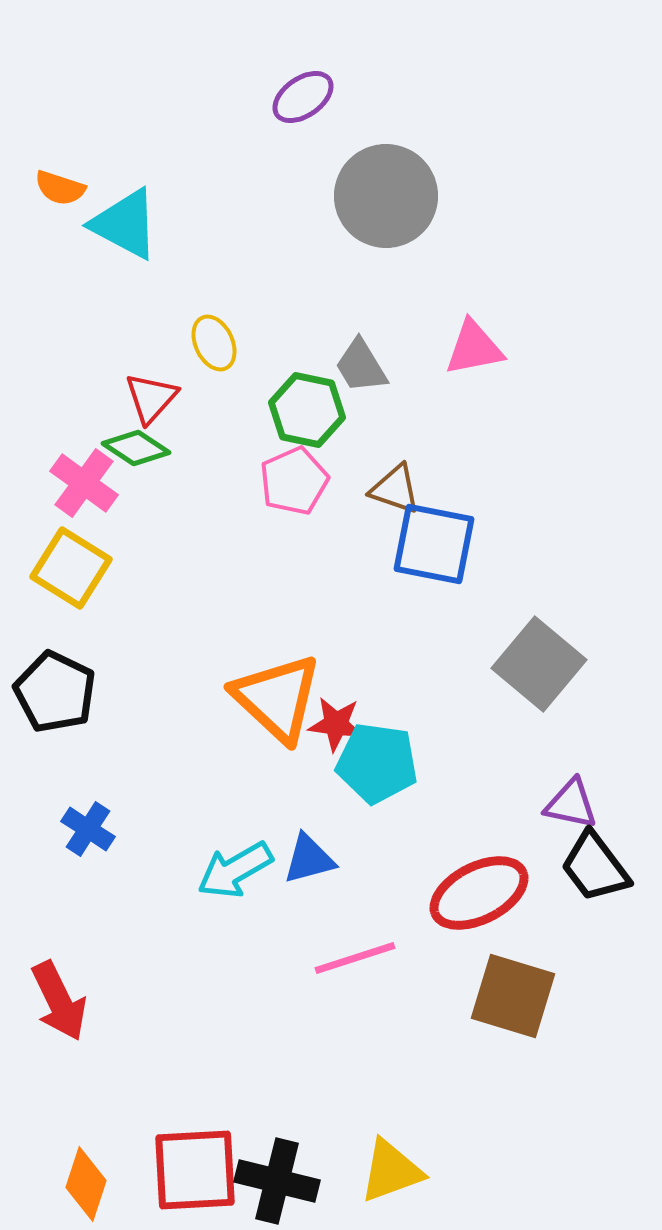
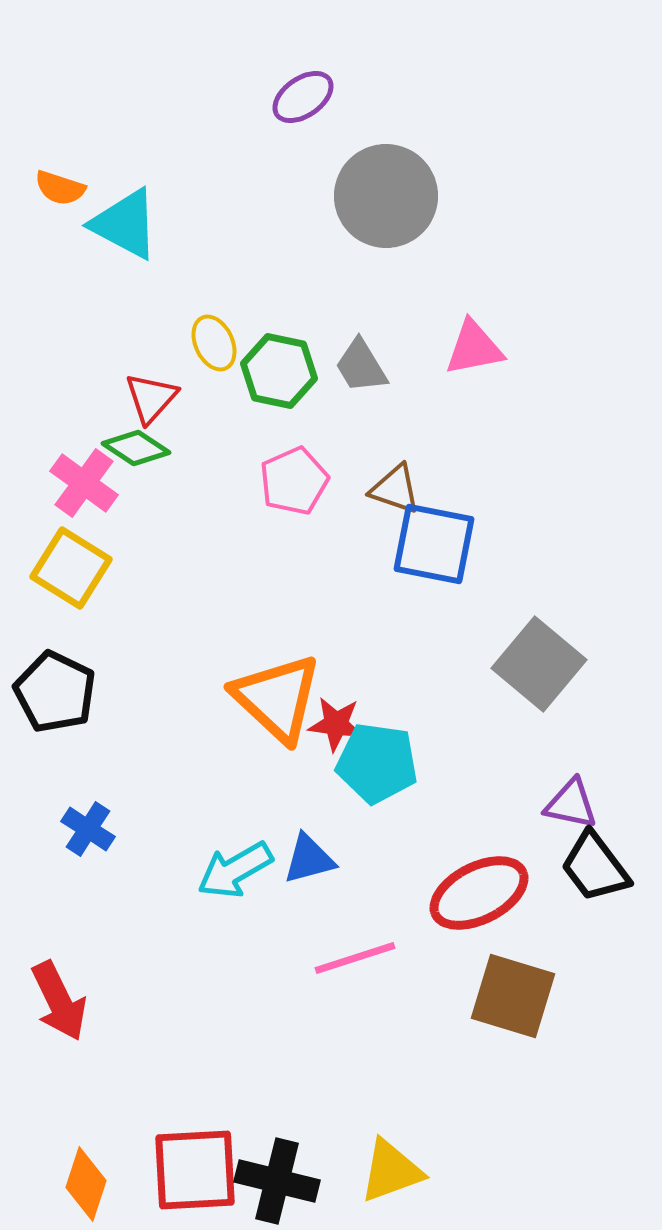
green hexagon: moved 28 px left, 39 px up
